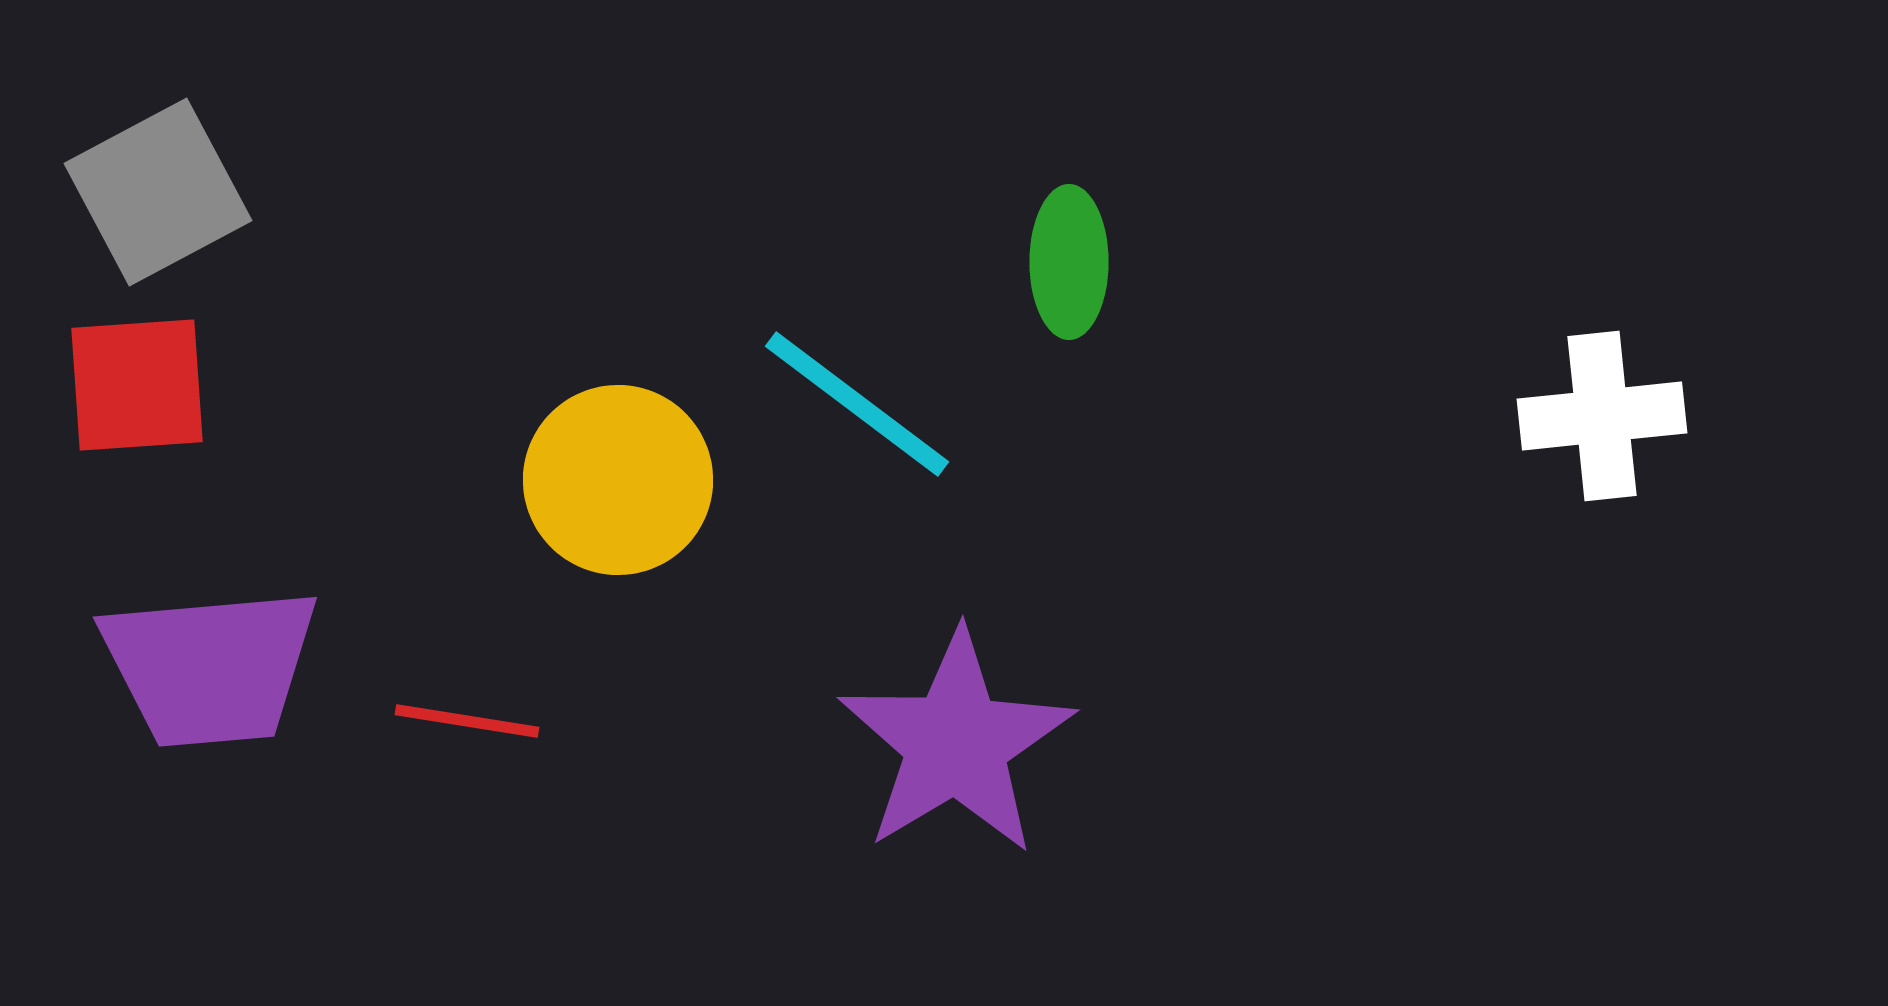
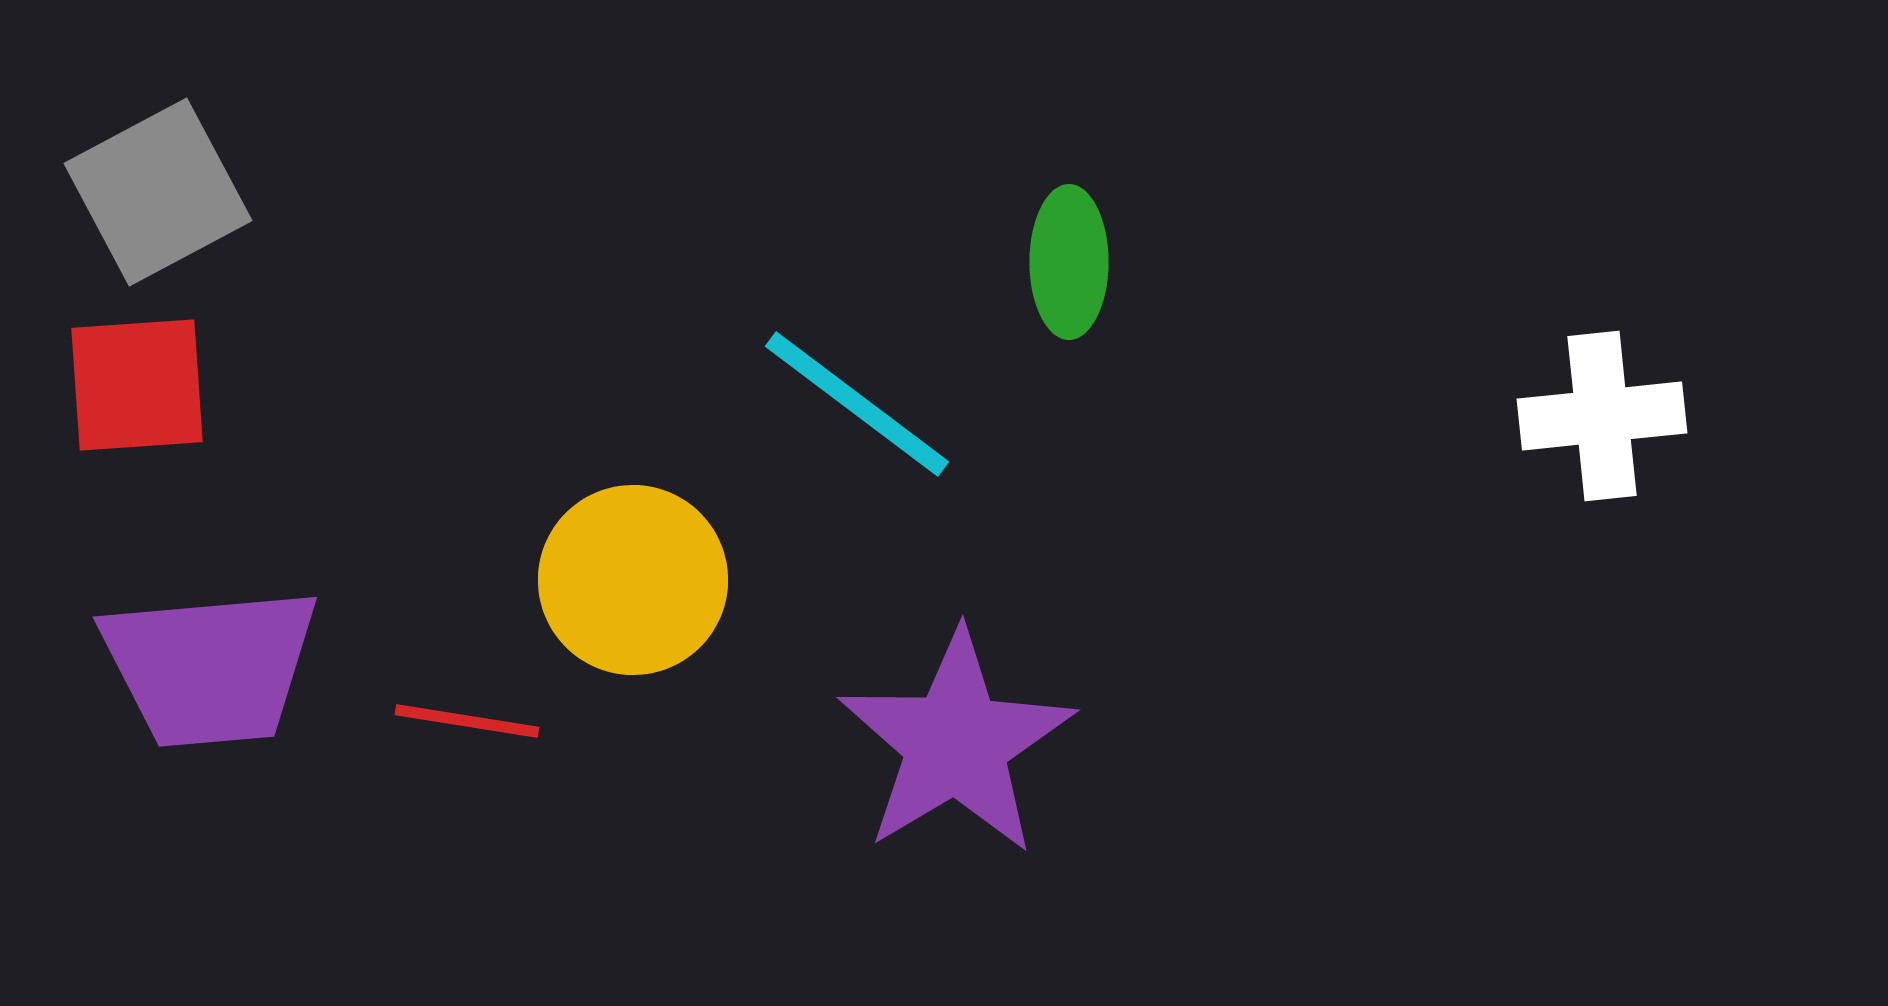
yellow circle: moved 15 px right, 100 px down
